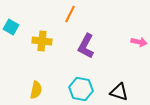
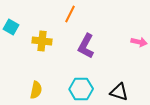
cyan hexagon: rotated 10 degrees counterclockwise
